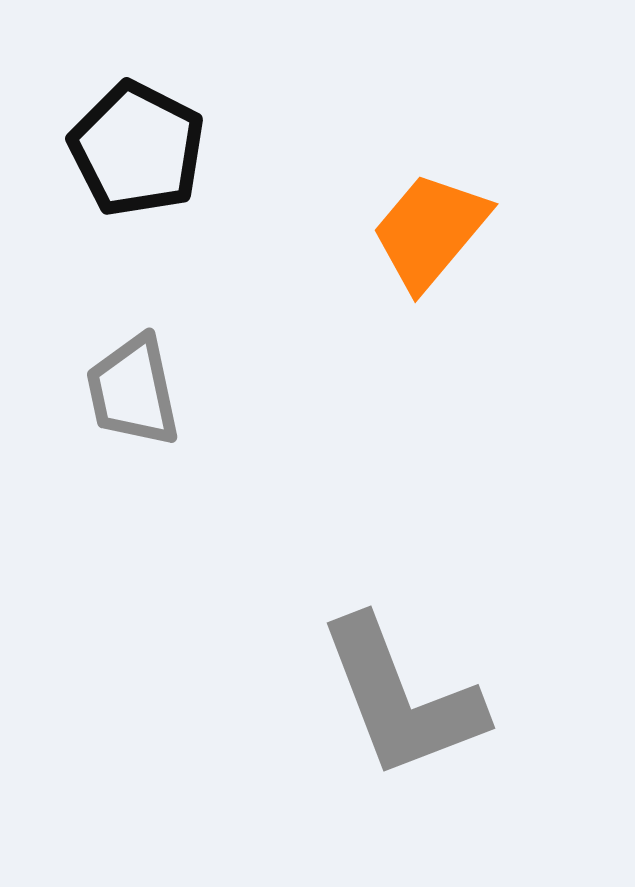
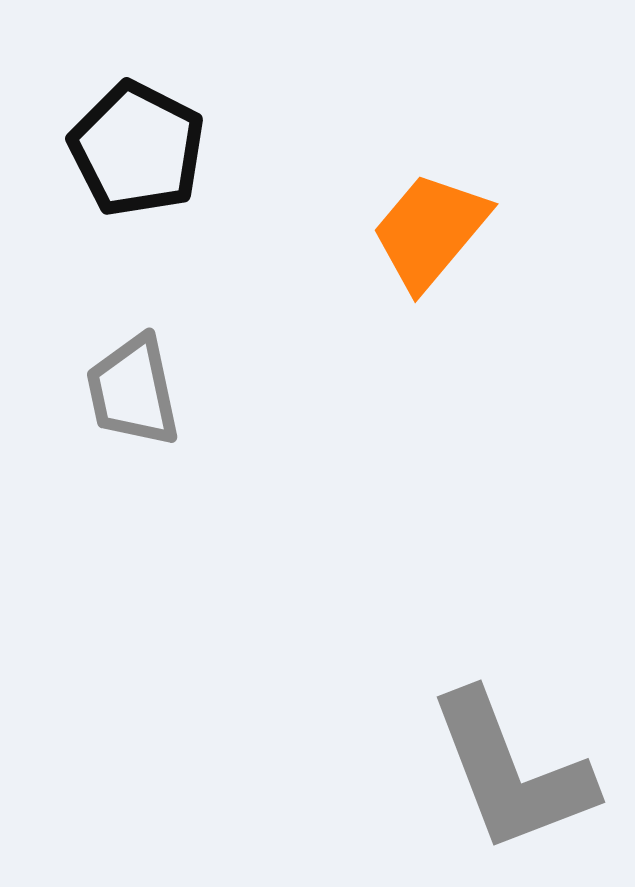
gray L-shape: moved 110 px right, 74 px down
